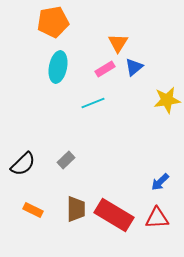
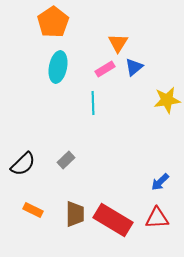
orange pentagon: rotated 24 degrees counterclockwise
cyan line: rotated 70 degrees counterclockwise
brown trapezoid: moved 1 px left, 5 px down
red rectangle: moved 1 px left, 5 px down
